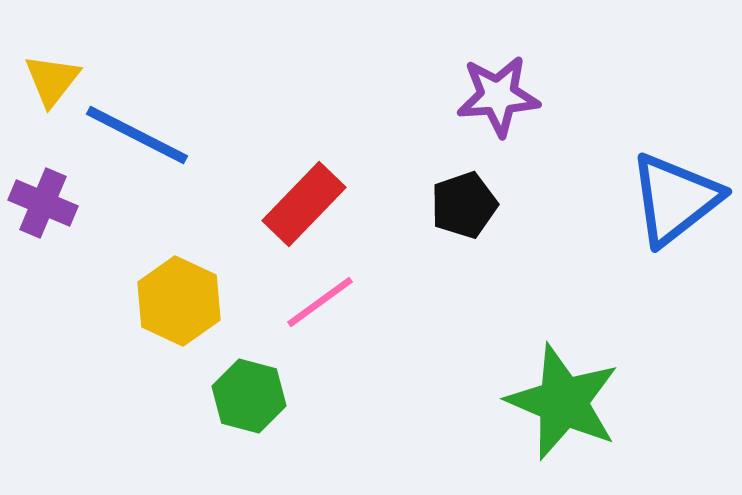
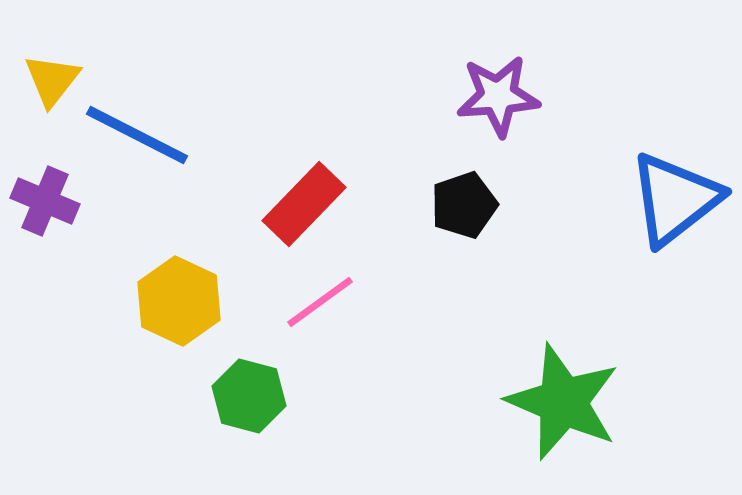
purple cross: moved 2 px right, 2 px up
